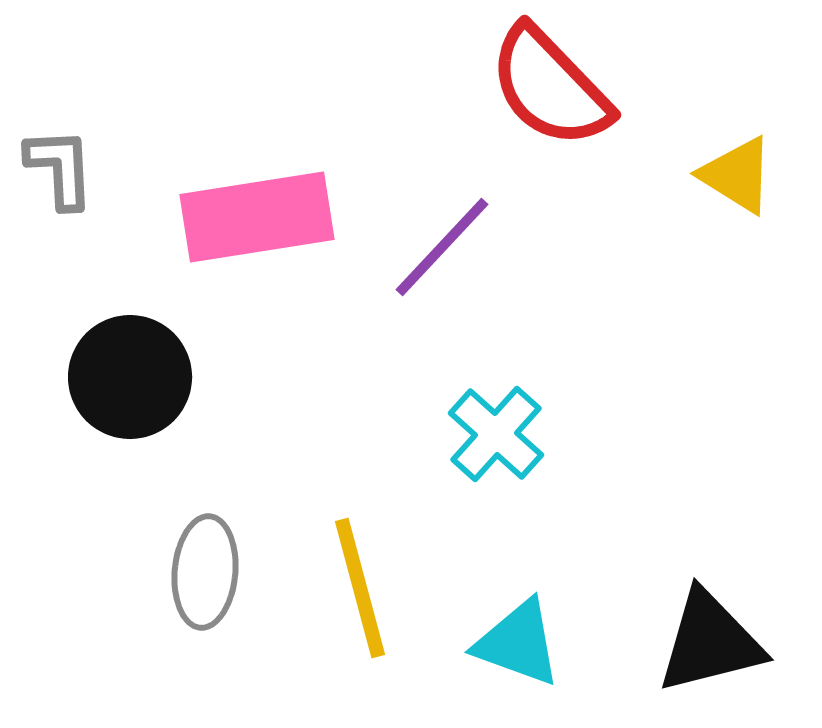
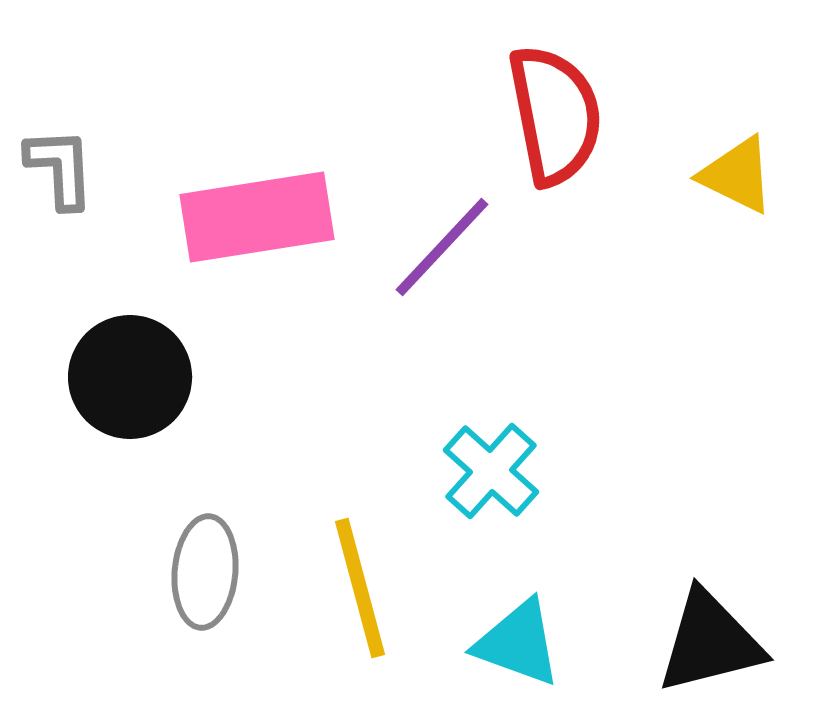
red semicircle: moved 5 px right, 28 px down; rotated 147 degrees counterclockwise
yellow triangle: rotated 6 degrees counterclockwise
cyan cross: moved 5 px left, 37 px down
